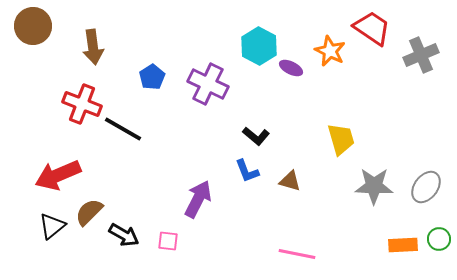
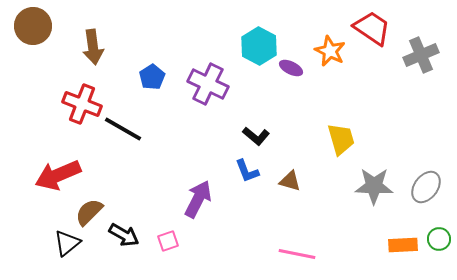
black triangle: moved 15 px right, 17 px down
pink square: rotated 25 degrees counterclockwise
